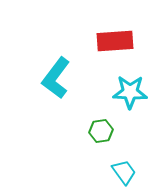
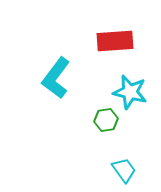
cyan star: rotated 12 degrees clockwise
green hexagon: moved 5 px right, 11 px up
cyan trapezoid: moved 2 px up
